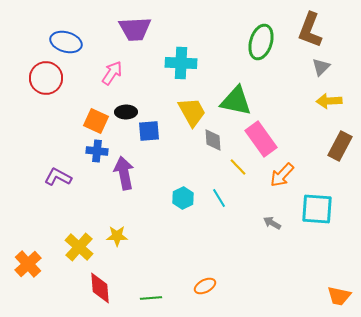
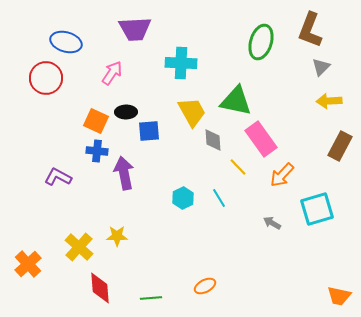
cyan square: rotated 20 degrees counterclockwise
